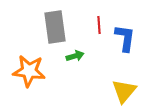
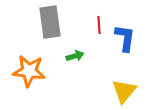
gray rectangle: moved 5 px left, 5 px up
